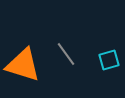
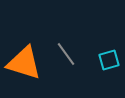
orange triangle: moved 1 px right, 2 px up
